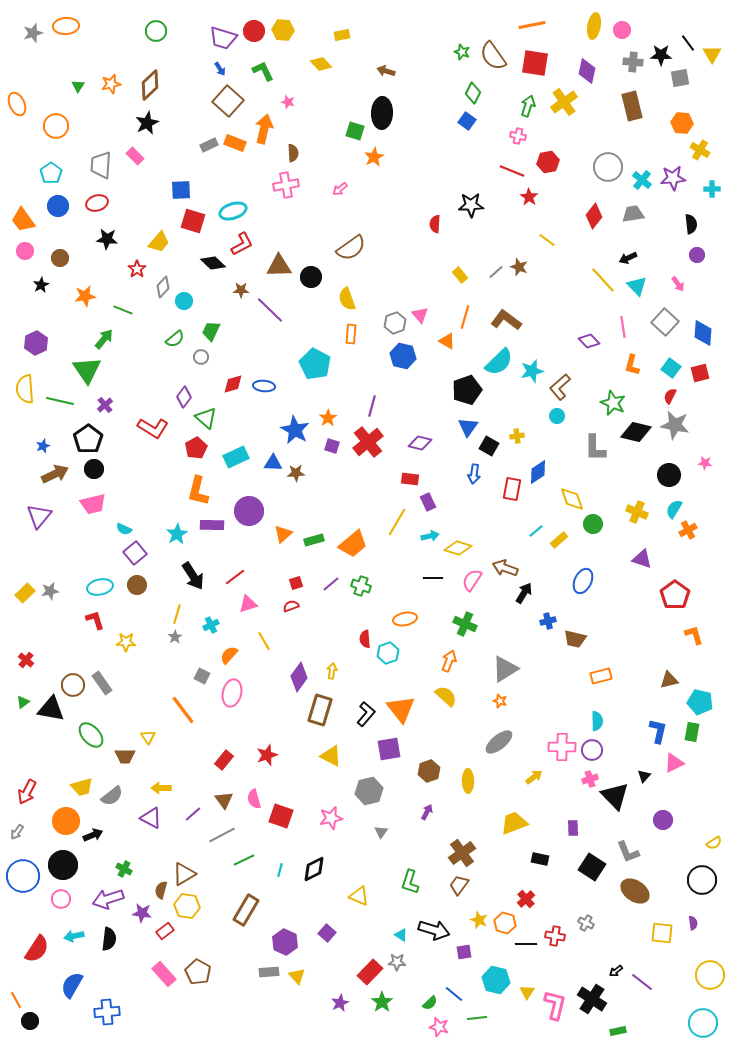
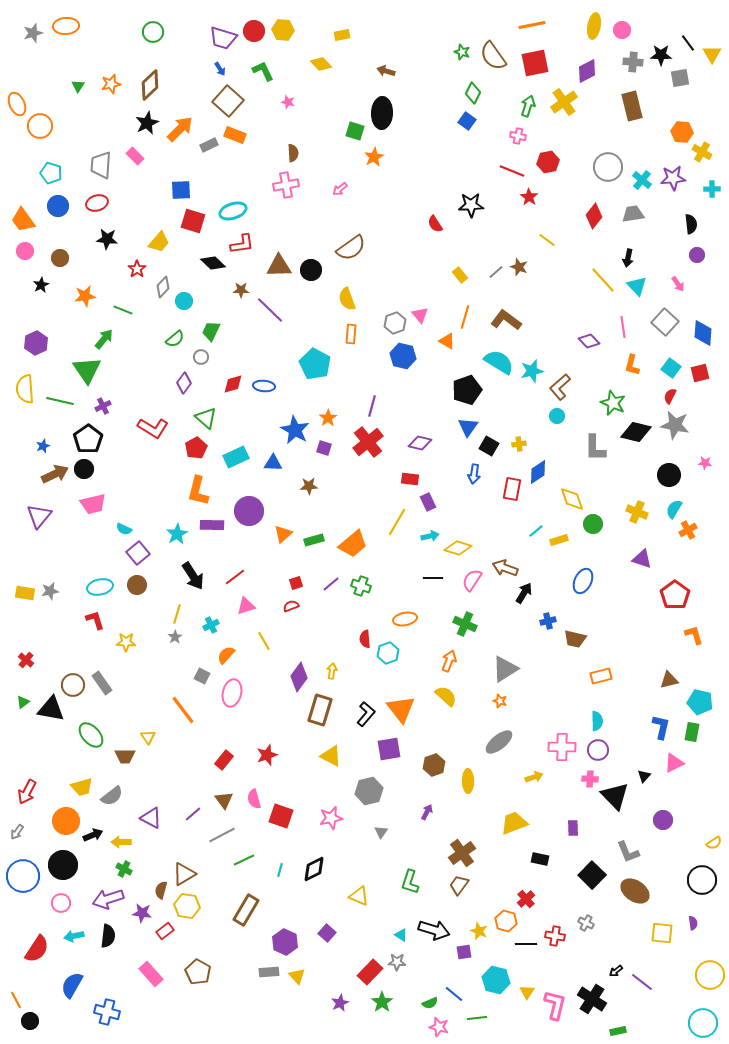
green circle at (156, 31): moved 3 px left, 1 px down
red square at (535, 63): rotated 20 degrees counterclockwise
purple diamond at (587, 71): rotated 50 degrees clockwise
orange hexagon at (682, 123): moved 9 px down
orange circle at (56, 126): moved 16 px left
orange arrow at (264, 129): moved 84 px left; rotated 32 degrees clockwise
orange rectangle at (235, 143): moved 8 px up
yellow cross at (700, 150): moved 2 px right, 2 px down
cyan pentagon at (51, 173): rotated 20 degrees counterclockwise
red semicircle at (435, 224): rotated 36 degrees counterclockwise
red L-shape at (242, 244): rotated 20 degrees clockwise
black arrow at (628, 258): rotated 54 degrees counterclockwise
black circle at (311, 277): moved 7 px up
cyan semicircle at (499, 362): rotated 104 degrees counterclockwise
purple diamond at (184, 397): moved 14 px up
purple cross at (105, 405): moved 2 px left, 1 px down; rotated 14 degrees clockwise
yellow cross at (517, 436): moved 2 px right, 8 px down
purple square at (332, 446): moved 8 px left, 2 px down
black circle at (94, 469): moved 10 px left
brown star at (296, 473): moved 13 px right, 13 px down
yellow rectangle at (559, 540): rotated 24 degrees clockwise
purple square at (135, 553): moved 3 px right
yellow rectangle at (25, 593): rotated 54 degrees clockwise
pink triangle at (248, 604): moved 2 px left, 2 px down
orange semicircle at (229, 655): moved 3 px left
blue L-shape at (658, 731): moved 3 px right, 4 px up
purple circle at (592, 750): moved 6 px right
brown hexagon at (429, 771): moved 5 px right, 6 px up
yellow arrow at (534, 777): rotated 18 degrees clockwise
pink cross at (590, 779): rotated 21 degrees clockwise
yellow arrow at (161, 788): moved 40 px left, 54 px down
black square at (592, 867): moved 8 px down; rotated 12 degrees clockwise
pink circle at (61, 899): moved 4 px down
yellow star at (479, 920): moved 11 px down
orange hexagon at (505, 923): moved 1 px right, 2 px up
black semicircle at (109, 939): moved 1 px left, 3 px up
pink rectangle at (164, 974): moved 13 px left
green semicircle at (430, 1003): rotated 21 degrees clockwise
blue cross at (107, 1012): rotated 20 degrees clockwise
